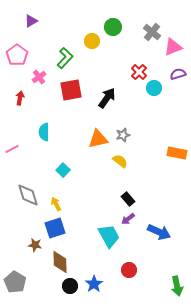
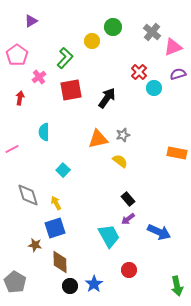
yellow arrow: moved 1 px up
